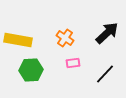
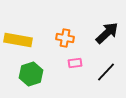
orange cross: rotated 24 degrees counterclockwise
pink rectangle: moved 2 px right
green hexagon: moved 4 px down; rotated 15 degrees counterclockwise
black line: moved 1 px right, 2 px up
